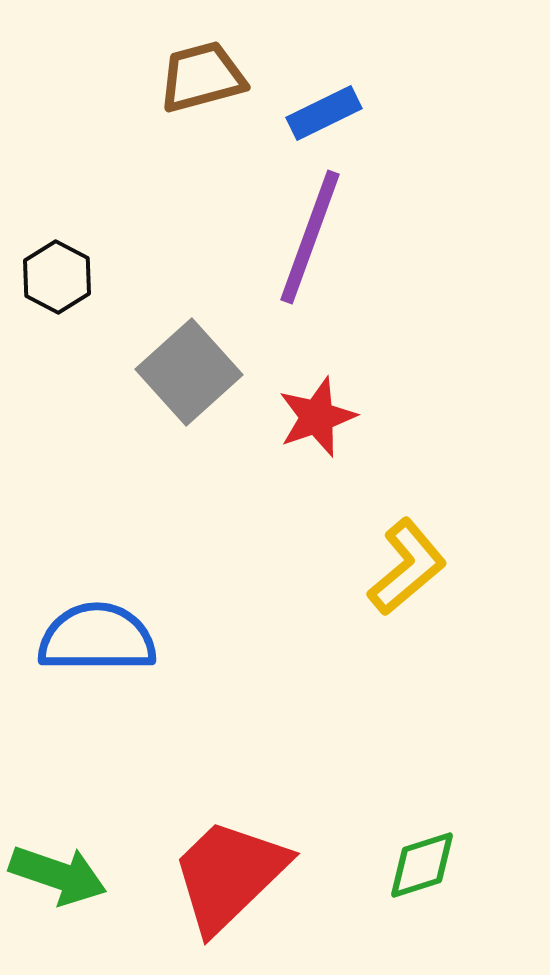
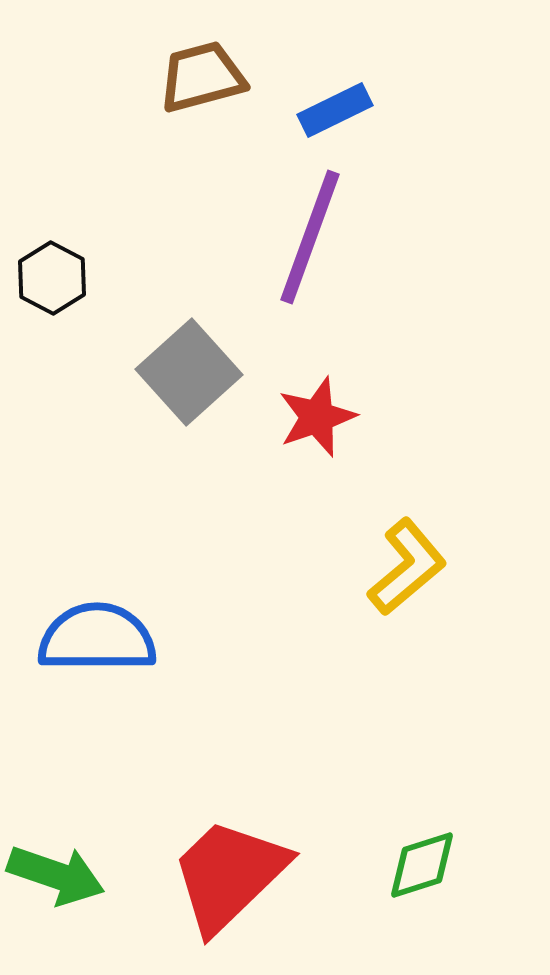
blue rectangle: moved 11 px right, 3 px up
black hexagon: moved 5 px left, 1 px down
green arrow: moved 2 px left
